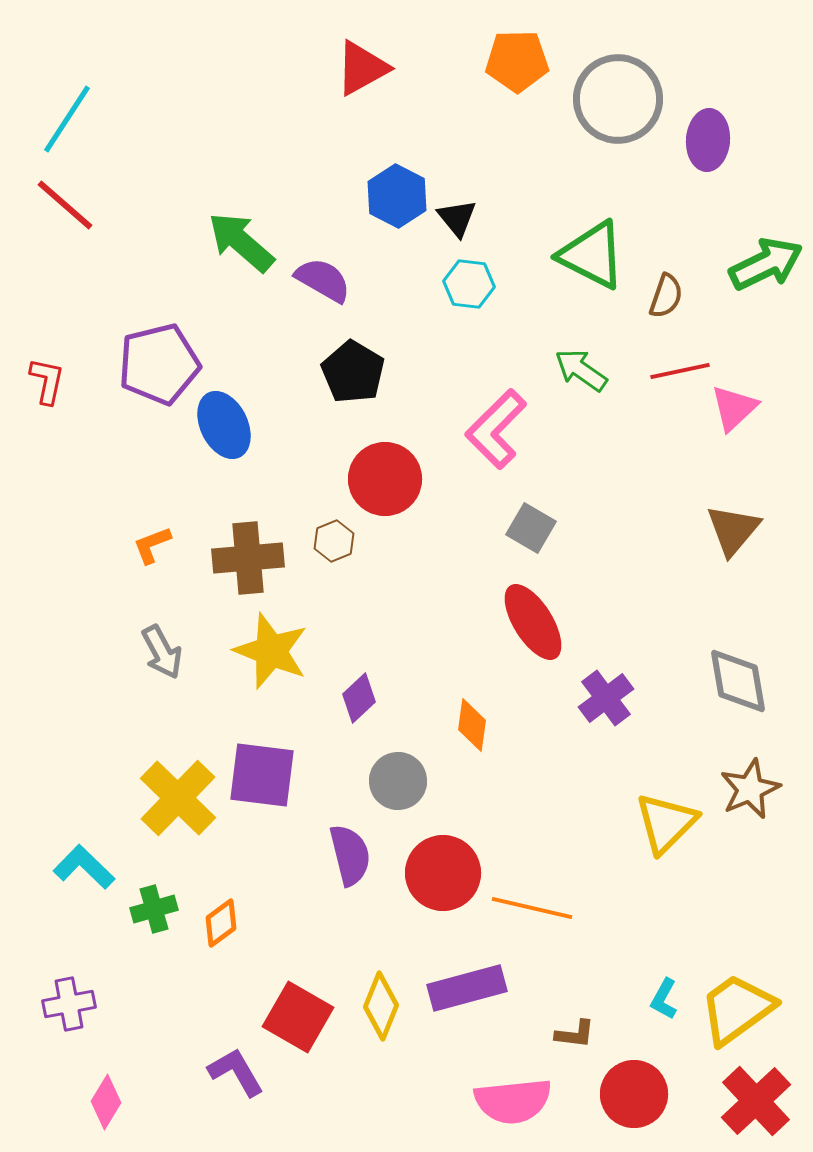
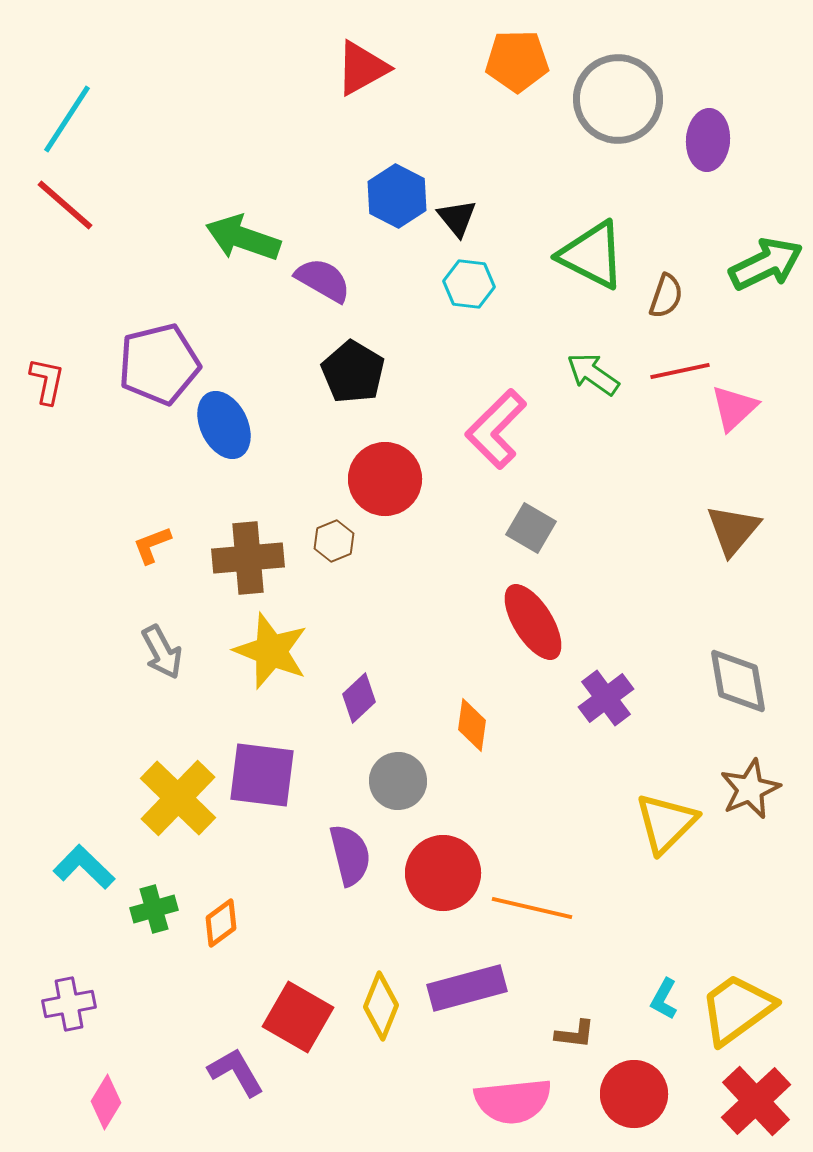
green arrow at (241, 242): moved 2 px right, 4 px up; rotated 22 degrees counterclockwise
green arrow at (581, 370): moved 12 px right, 4 px down
